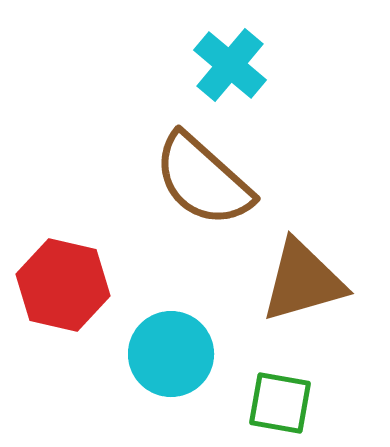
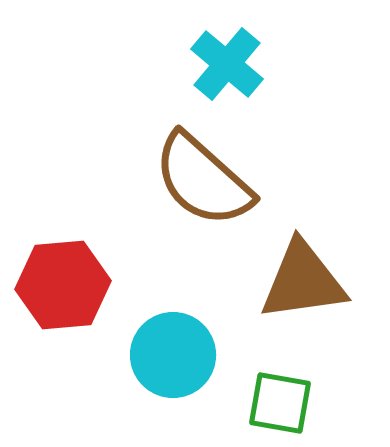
cyan cross: moved 3 px left, 1 px up
brown triangle: rotated 8 degrees clockwise
red hexagon: rotated 18 degrees counterclockwise
cyan circle: moved 2 px right, 1 px down
